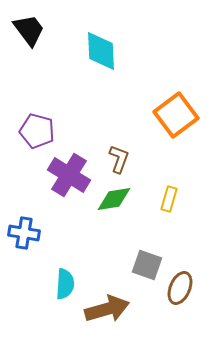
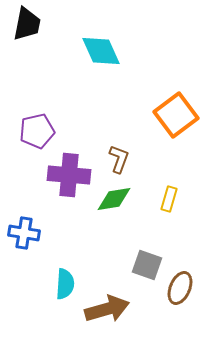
black trapezoid: moved 2 px left, 6 px up; rotated 48 degrees clockwise
cyan diamond: rotated 21 degrees counterclockwise
purple pentagon: rotated 28 degrees counterclockwise
purple cross: rotated 27 degrees counterclockwise
